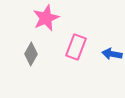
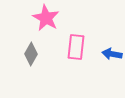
pink star: rotated 20 degrees counterclockwise
pink rectangle: rotated 15 degrees counterclockwise
